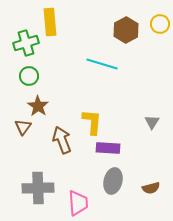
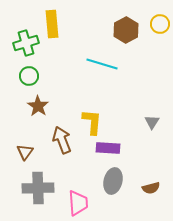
yellow rectangle: moved 2 px right, 2 px down
brown triangle: moved 2 px right, 25 px down
